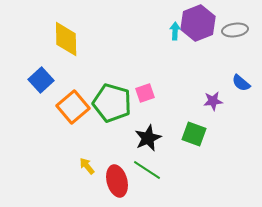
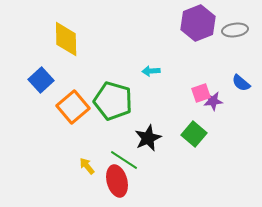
cyan arrow: moved 24 px left, 40 px down; rotated 96 degrees counterclockwise
pink square: moved 56 px right
green pentagon: moved 1 px right, 2 px up
green square: rotated 20 degrees clockwise
green line: moved 23 px left, 10 px up
